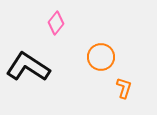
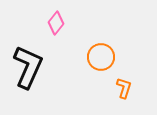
black L-shape: rotated 81 degrees clockwise
